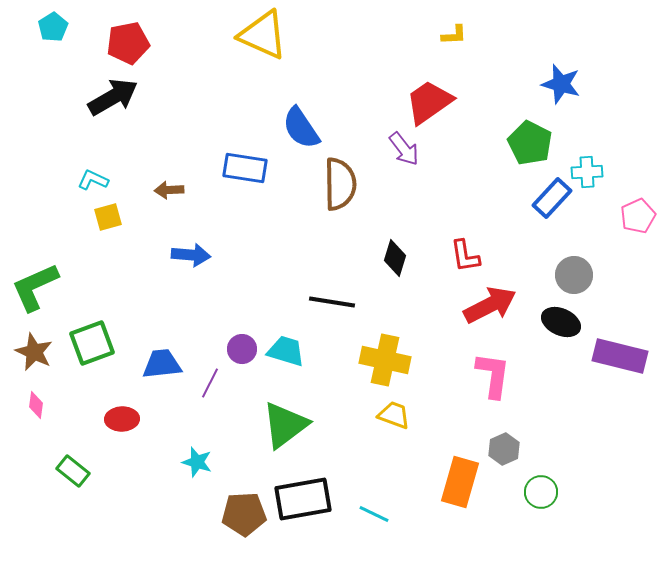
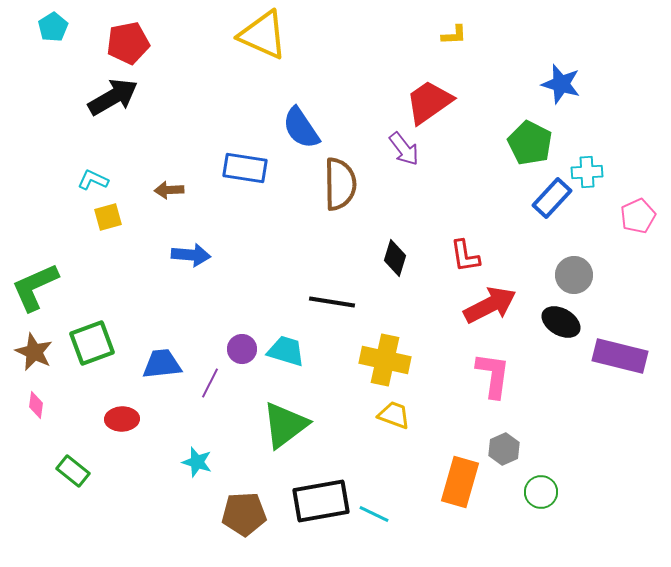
black ellipse at (561, 322): rotated 6 degrees clockwise
black rectangle at (303, 499): moved 18 px right, 2 px down
